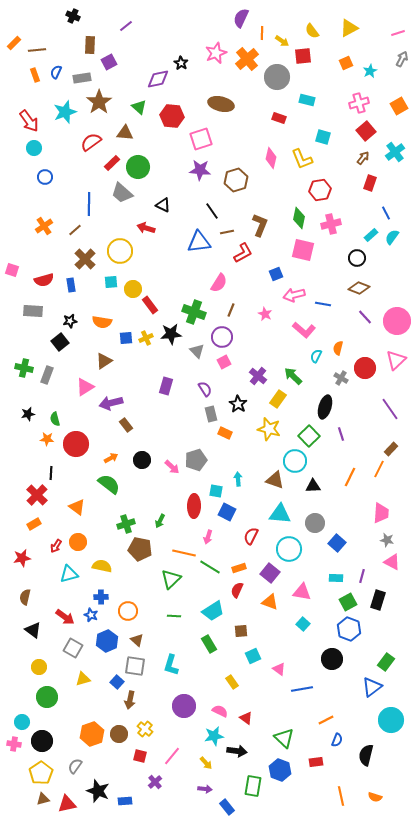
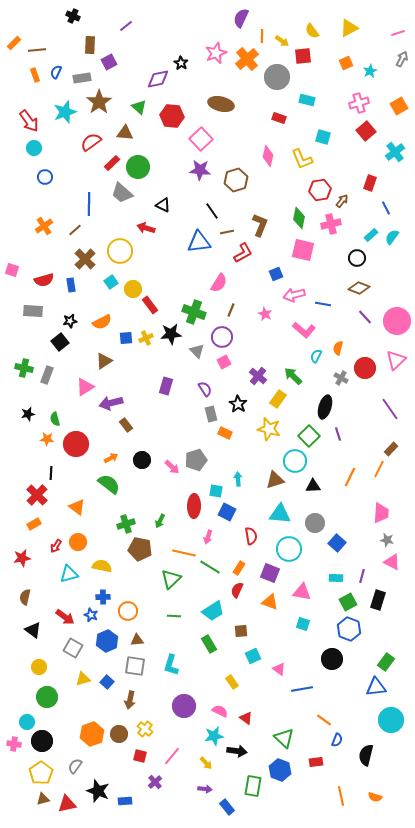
orange line at (262, 33): moved 3 px down
pink square at (201, 139): rotated 25 degrees counterclockwise
pink diamond at (271, 158): moved 3 px left, 2 px up
brown arrow at (363, 158): moved 21 px left, 43 px down
blue line at (386, 213): moved 5 px up
cyan square at (111, 282): rotated 32 degrees counterclockwise
orange semicircle at (102, 322): rotated 36 degrees counterclockwise
purple line at (341, 434): moved 3 px left
brown triangle at (275, 480): rotated 36 degrees counterclockwise
red semicircle at (251, 536): rotated 144 degrees clockwise
orange rectangle at (239, 568): rotated 40 degrees counterclockwise
purple square at (270, 573): rotated 18 degrees counterclockwise
blue cross at (101, 597): moved 2 px right
cyan square at (303, 624): rotated 24 degrees counterclockwise
brown triangle at (137, 640): rotated 48 degrees counterclockwise
blue square at (117, 682): moved 10 px left
blue triangle at (372, 687): moved 4 px right; rotated 30 degrees clockwise
orange line at (326, 720): moved 2 px left; rotated 63 degrees clockwise
cyan circle at (22, 722): moved 5 px right
